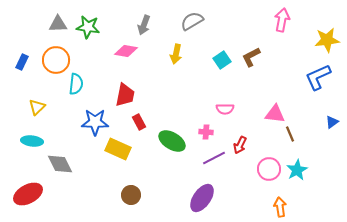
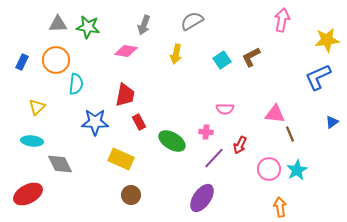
yellow rectangle: moved 3 px right, 10 px down
purple line: rotated 20 degrees counterclockwise
